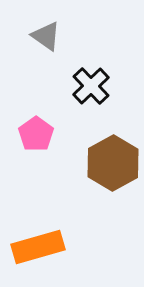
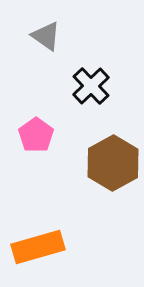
pink pentagon: moved 1 px down
